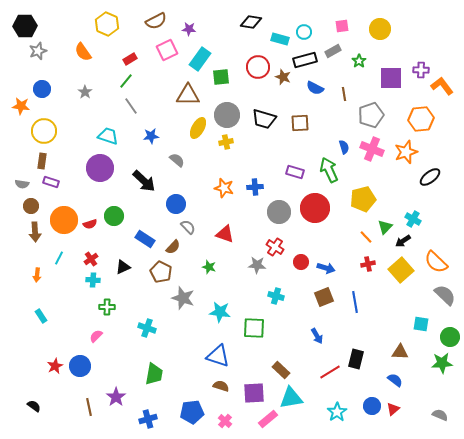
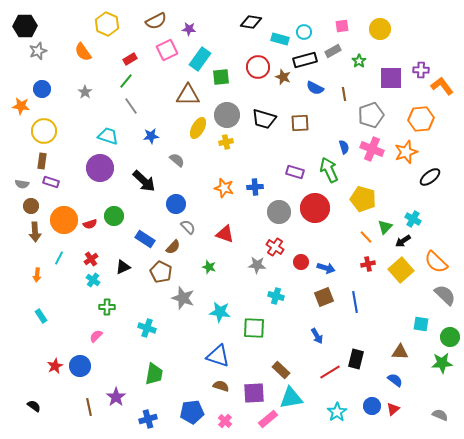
yellow pentagon at (363, 199): rotated 30 degrees clockwise
cyan cross at (93, 280): rotated 32 degrees clockwise
